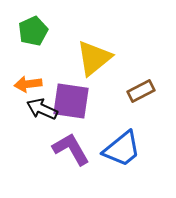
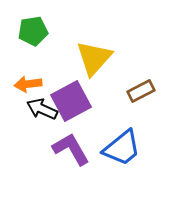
green pentagon: rotated 16 degrees clockwise
yellow triangle: rotated 9 degrees counterclockwise
purple square: rotated 36 degrees counterclockwise
blue trapezoid: moved 1 px up
